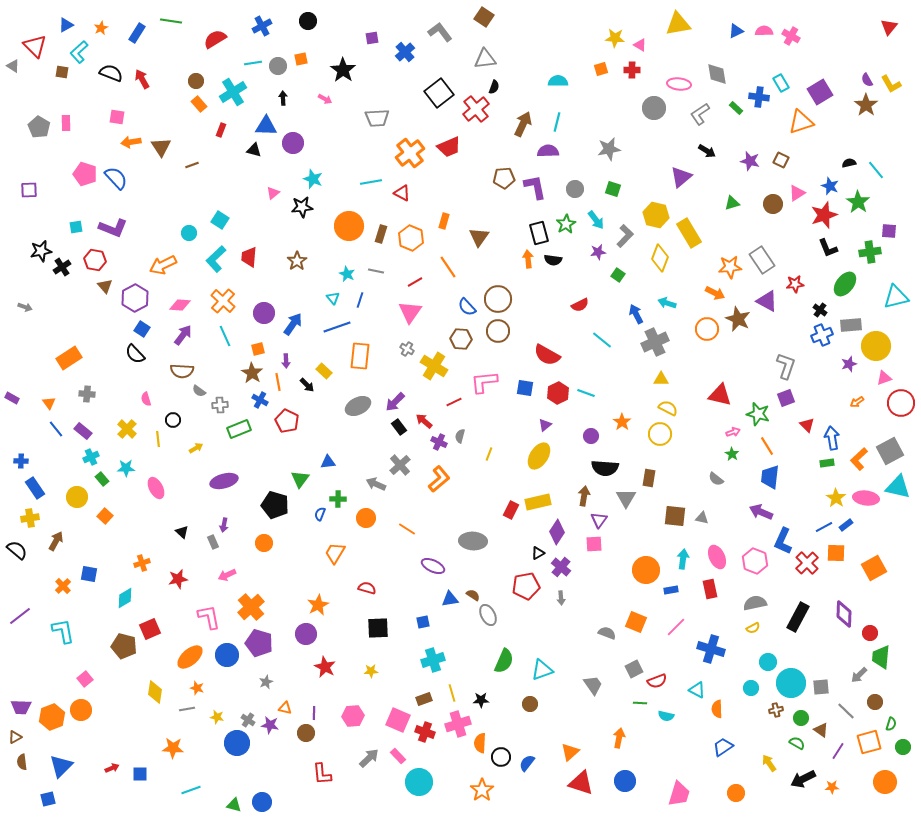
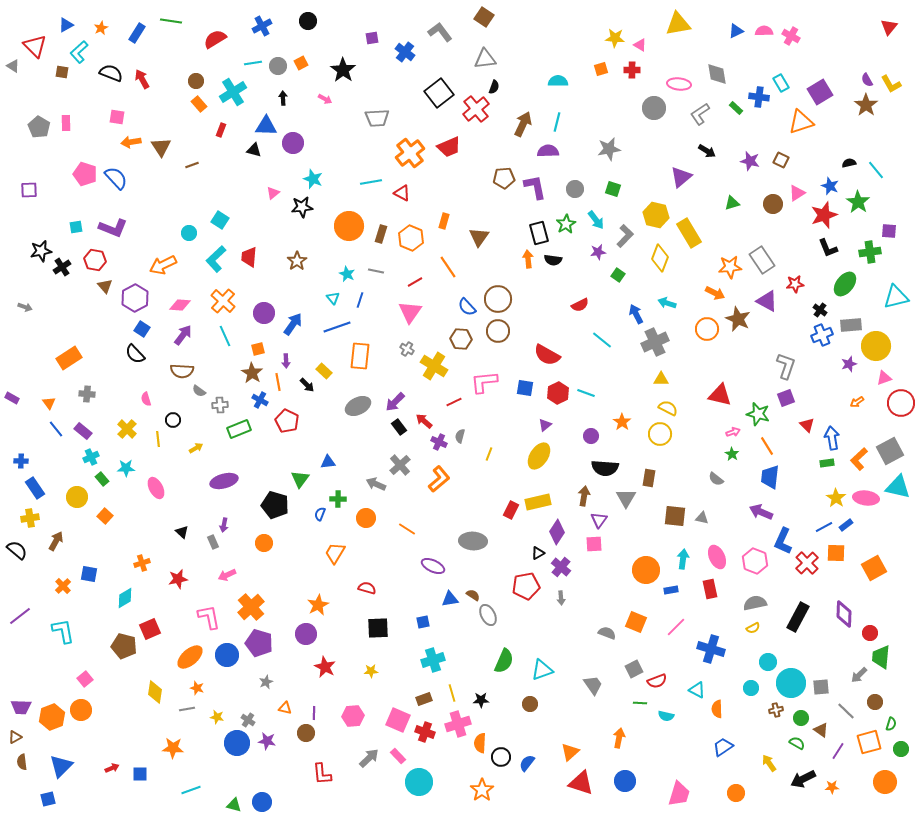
blue cross at (405, 52): rotated 12 degrees counterclockwise
orange square at (301, 59): moved 4 px down; rotated 16 degrees counterclockwise
purple star at (270, 725): moved 3 px left, 16 px down
green circle at (903, 747): moved 2 px left, 2 px down
